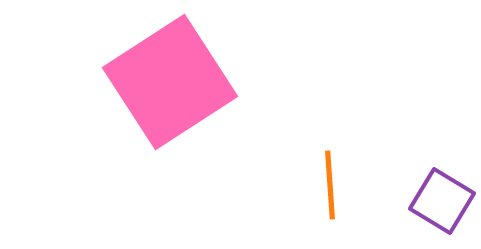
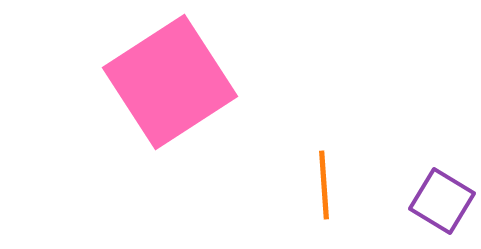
orange line: moved 6 px left
